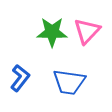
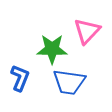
green star: moved 17 px down
blue L-shape: rotated 16 degrees counterclockwise
